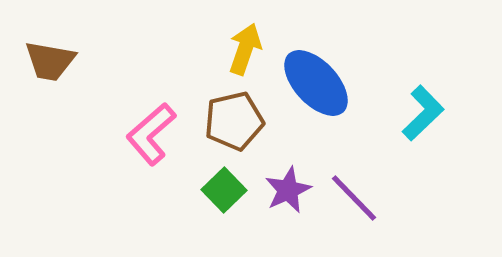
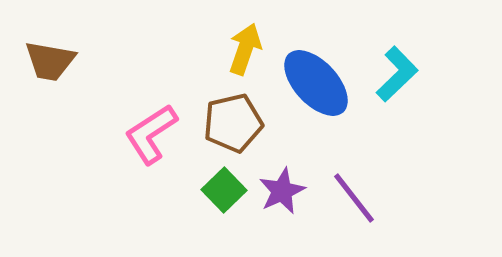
cyan L-shape: moved 26 px left, 39 px up
brown pentagon: moved 1 px left, 2 px down
pink L-shape: rotated 8 degrees clockwise
purple star: moved 6 px left, 1 px down
purple line: rotated 6 degrees clockwise
